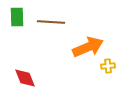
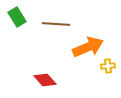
green rectangle: rotated 30 degrees counterclockwise
brown line: moved 5 px right, 2 px down
red diamond: moved 20 px right, 2 px down; rotated 20 degrees counterclockwise
